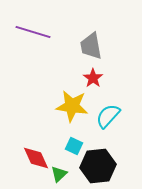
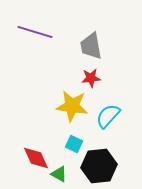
purple line: moved 2 px right
red star: moved 2 px left; rotated 30 degrees clockwise
cyan square: moved 2 px up
black hexagon: moved 1 px right
green triangle: rotated 48 degrees counterclockwise
